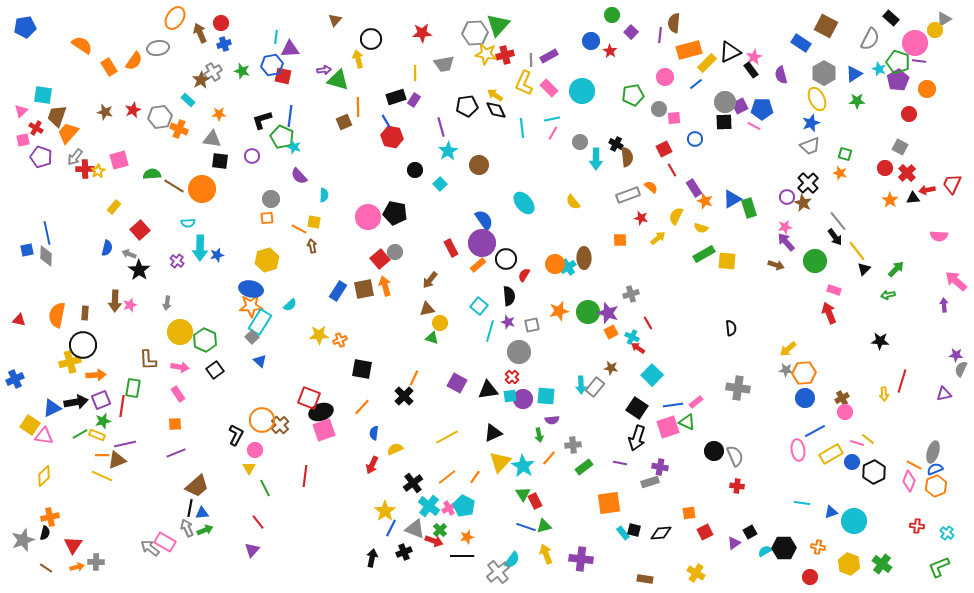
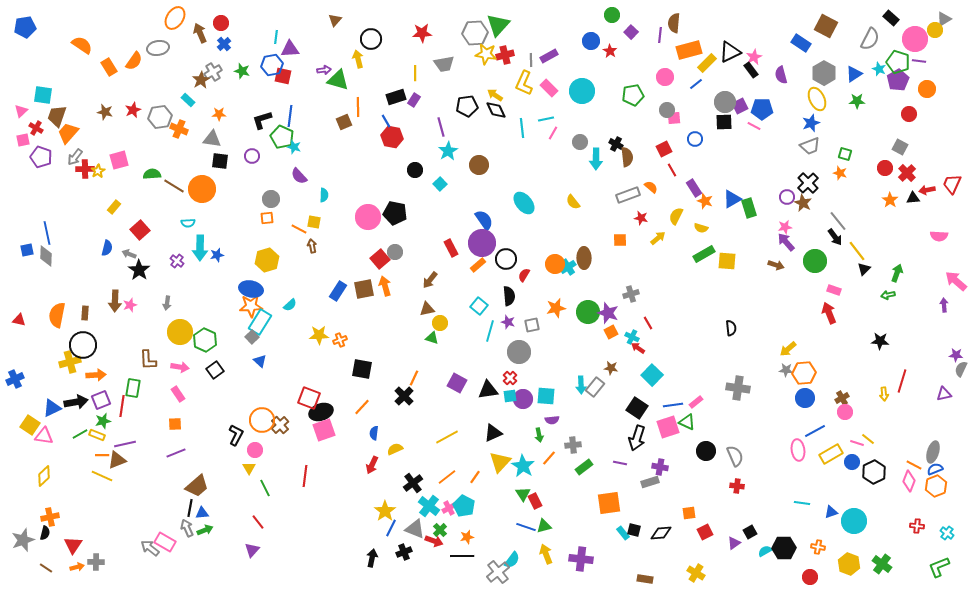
pink circle at (915, 43): moved 4 px up
blue cross at (224, 44): rotated 24 degrees counterclockwise
gray circle at (659, 109): moved 8 px right, 1 px down
cyan line at (552, 119): moved 6 px left
green arrow at (896, 269): moved 1 px right, 4 px down; rotated 24 degrees counterclockwise
orange star at (559, 311): moved 3 px left, 3 px up
red cross at (512, 377): moved 2 px left, 1 px down
black circle at (714, 451): moved 8 px left
